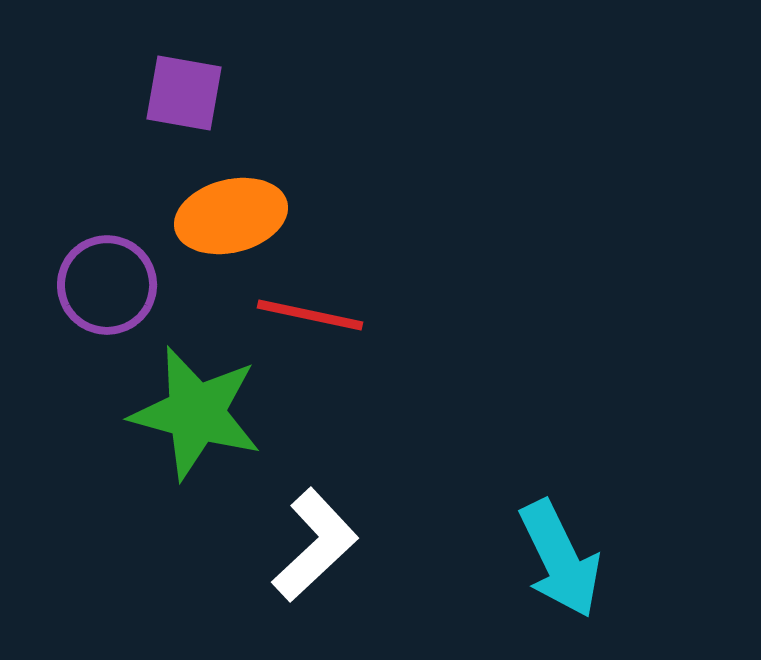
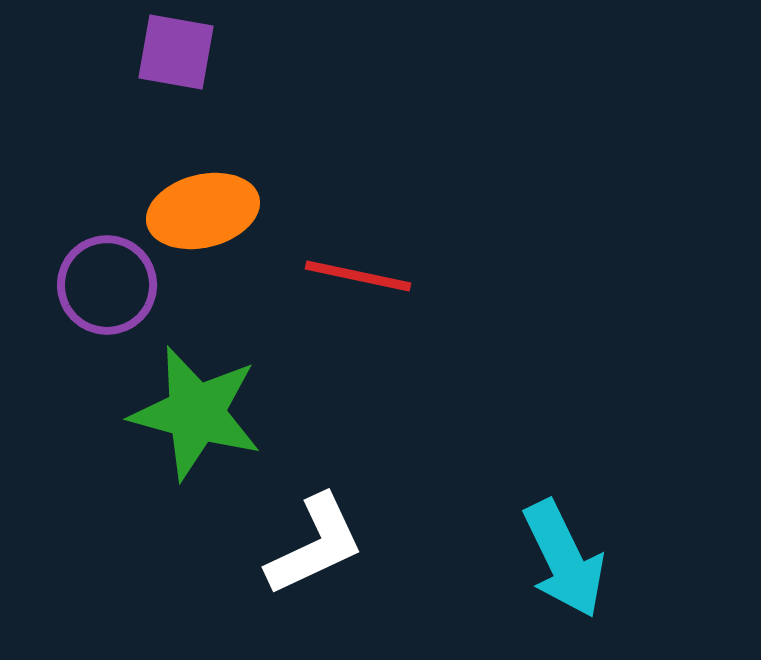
purple square: moved 8 px left, 41 px up
orange ellipse: moved 28 px left, 5 px up
red line: moved 48 px right, 39 px up
white L-shape: rotated 18 degrees clockwise
cyan arrow: moved 4 px right
